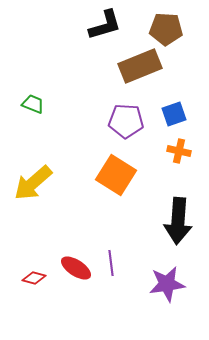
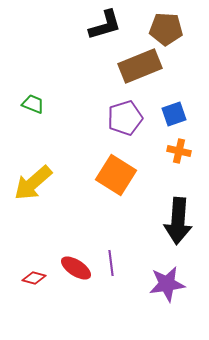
purple pentagon: moved 1 px left, 3 px up; rotated 20 degrees counterclockwise
